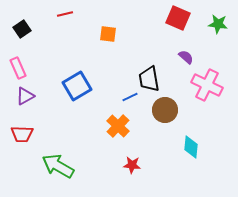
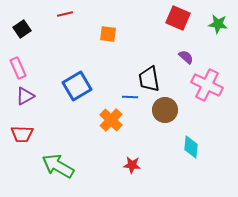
blue line: rotated 28 degrees clockwise
orange cross: moved 7 px left, 6 px up
